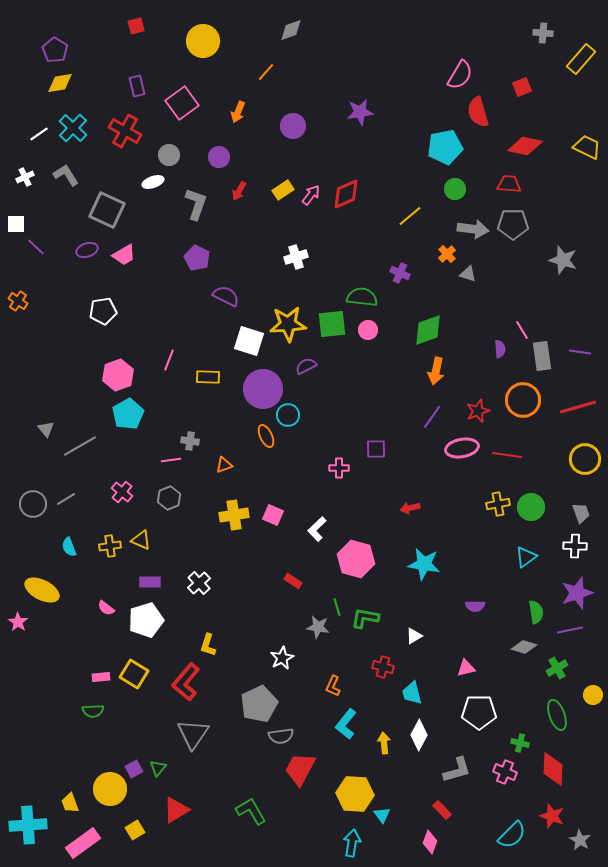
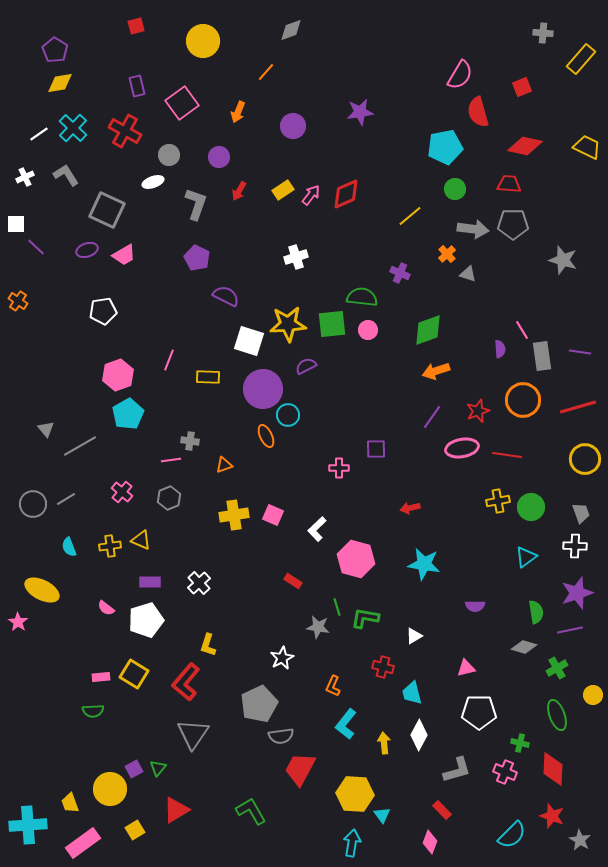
orange arrow at (436, 371): rotated 60 degrees clockwise
yellow cross at (498, 504): moved 3 px up
